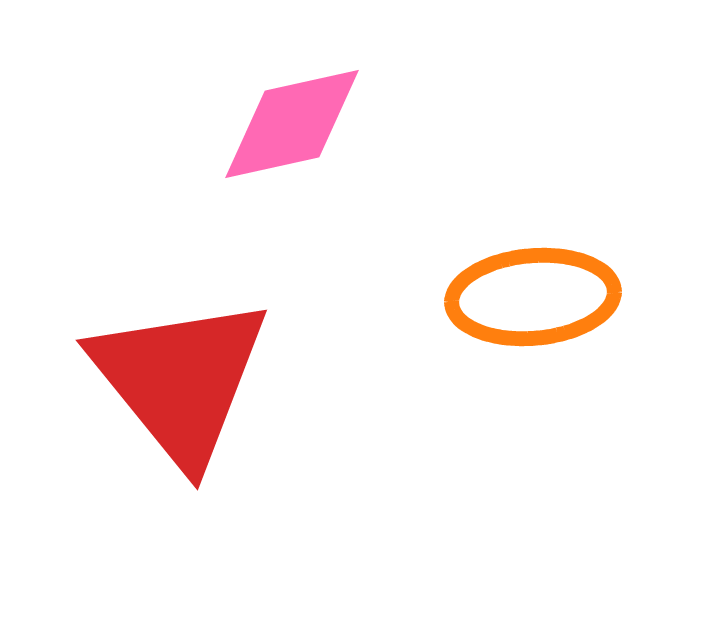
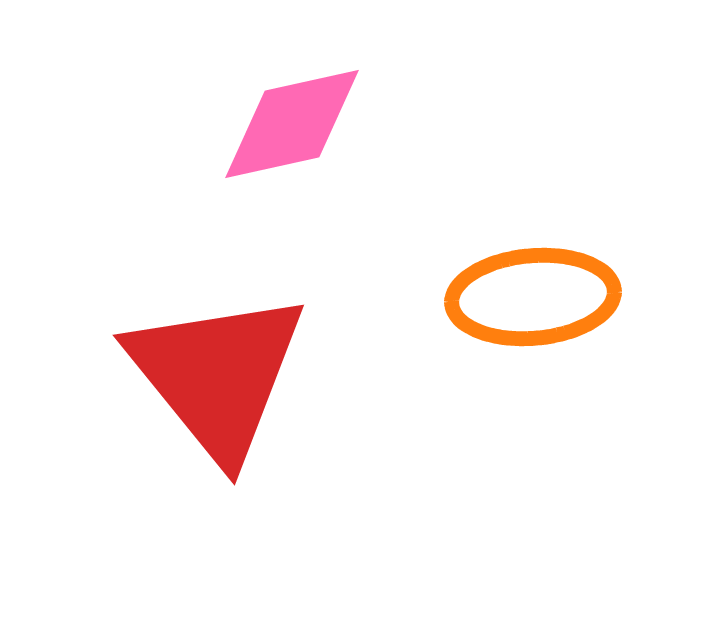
red triangle: moved 37 px right, 5 px up
